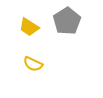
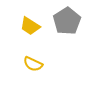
yellow trapezoid: moved 1 px right, 1 px up
